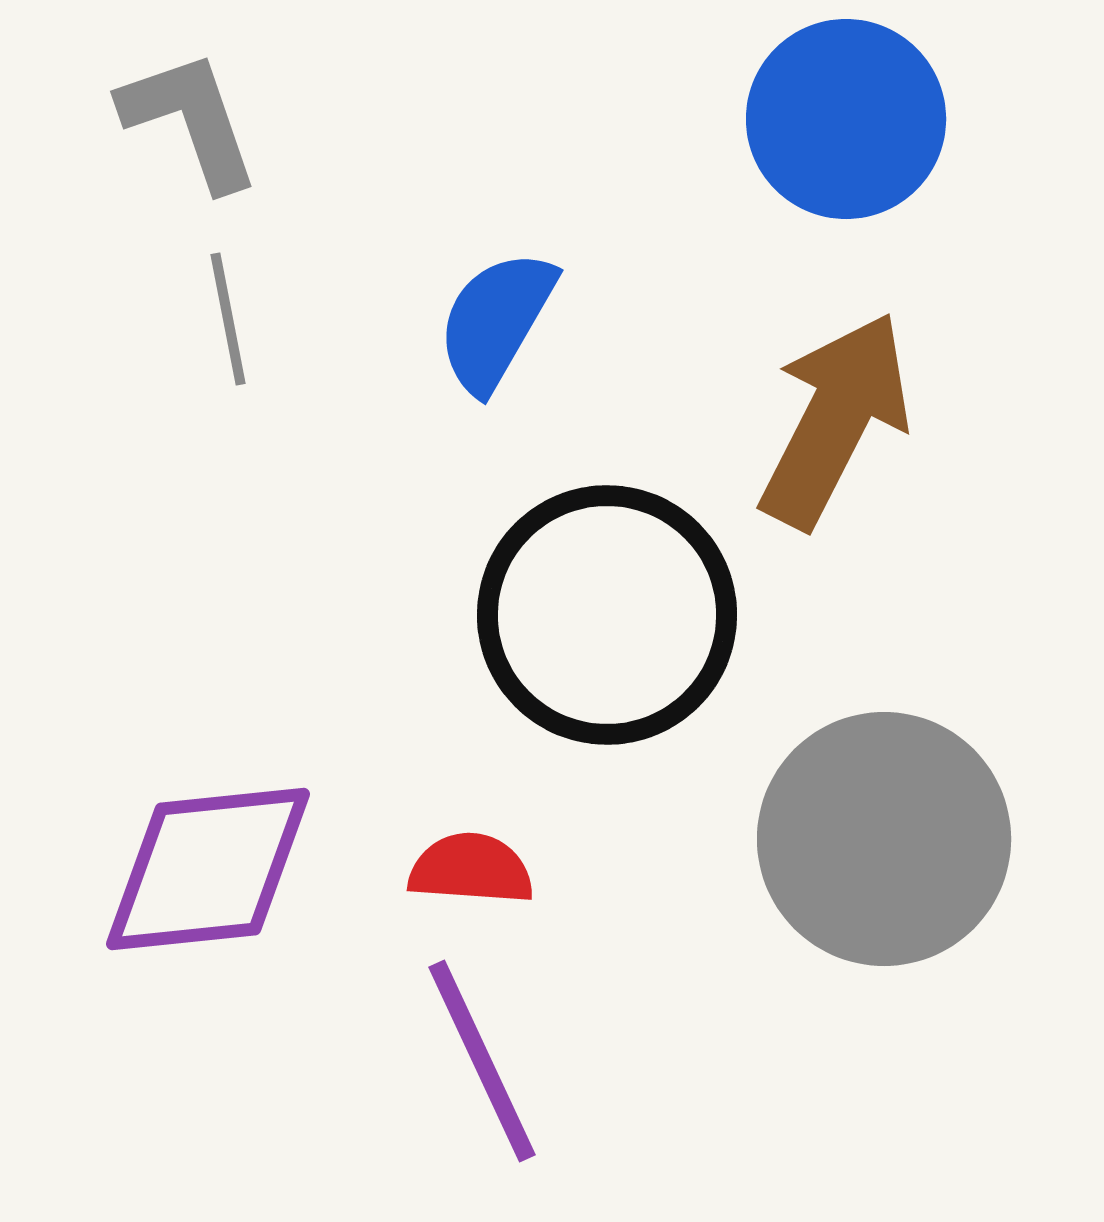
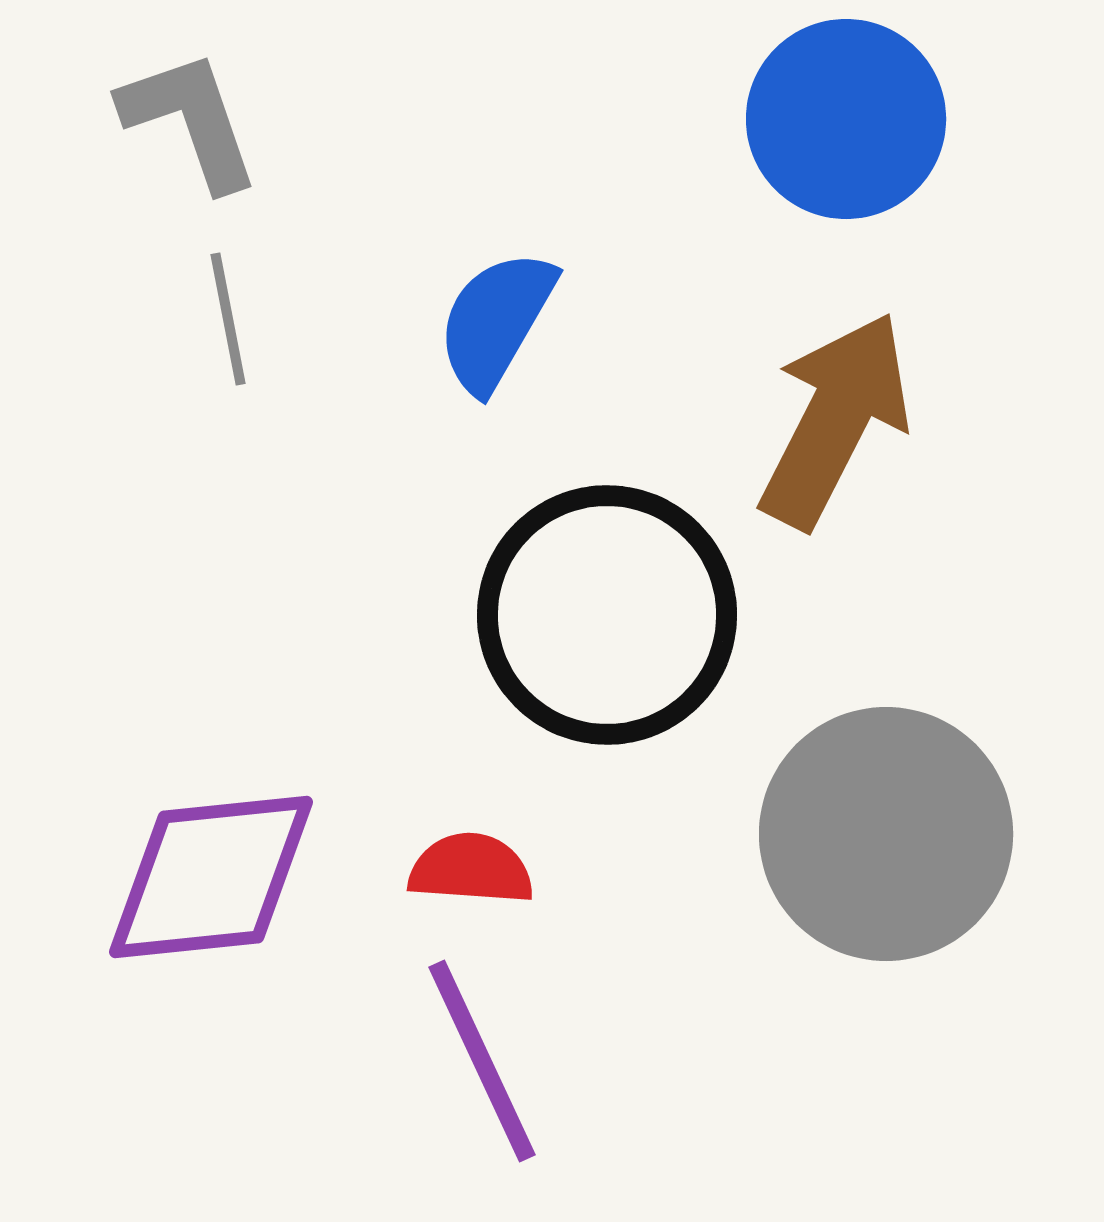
gray circle: moved 2 px right, 5 px up
purple diamond: moved 3 px right, 8 px down
